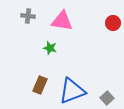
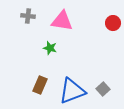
gray square: moved 4 px left, 9 px up
